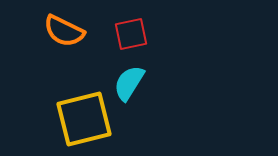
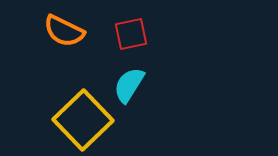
cyan semicircle: moved 2 px down
yellow square: moved 1 px left, 1 px down; rotated 30 degrees counterclockwise
